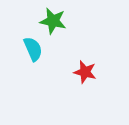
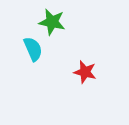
green star: moved 1 px left, 1 px down
